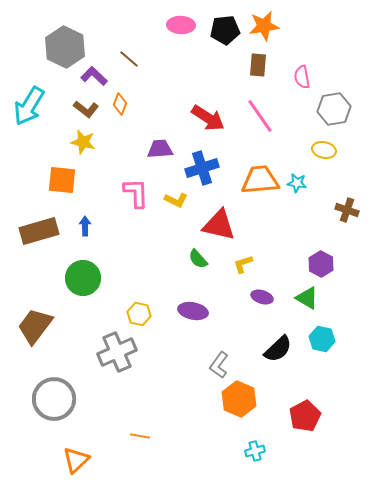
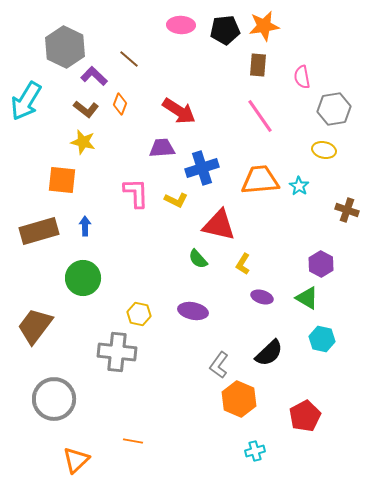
cyan arrow at (29, 106): moved 3 px left, 5 px up
red arrow at (208, 118): moved 29 px left, 7 px up
purple trapezoid at (160, 149): moved 2 px right, 1 px up
cyan star at (297, 183): moved 2 px right, 3 px down; rotated 24 degrees clockwise
yellow L-shape at (243, 264): rotated 40 degrees counterclockwise
black semicircle at (278, 349): moved 9 px left, 4 px down
gray cross at (117, 352): rotated 30 degrees clockwise
orange line at (140, 436): moved 7 px left, 5 px down
